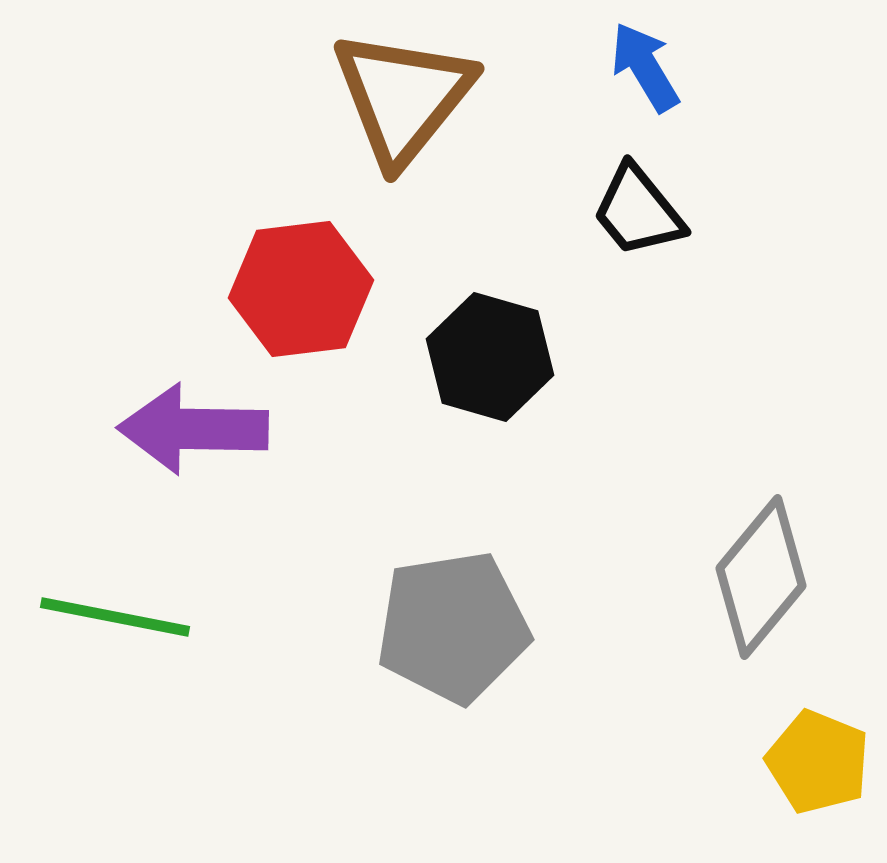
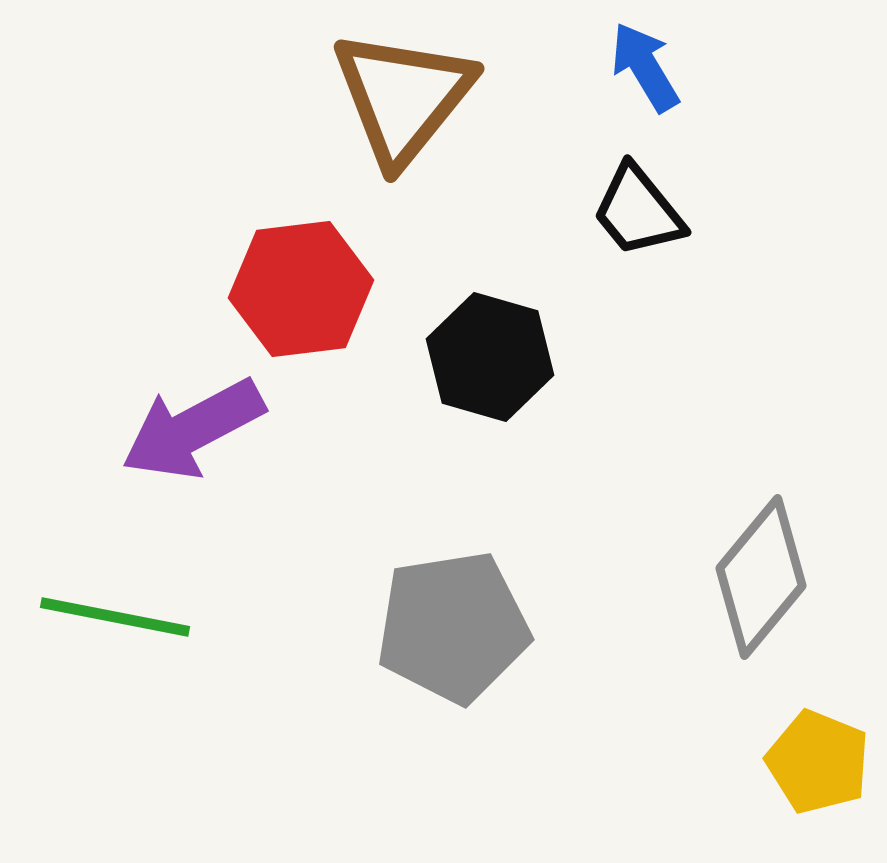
purple arrow: rotated 29 degrees counterclockwise
